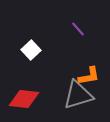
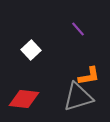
gray triangle: moved 2 px down
